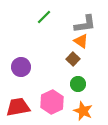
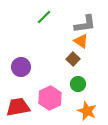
pink hexagon: moved 2 px left, 4 px up
orange star: moved 4 px right
